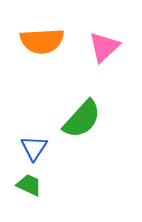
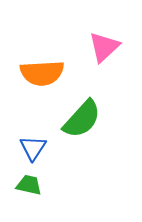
orange semicircle: moved 32 px down
blue triangle: moved 1 px left
green trapezoid: rotated 12 degrees counterclockwise
